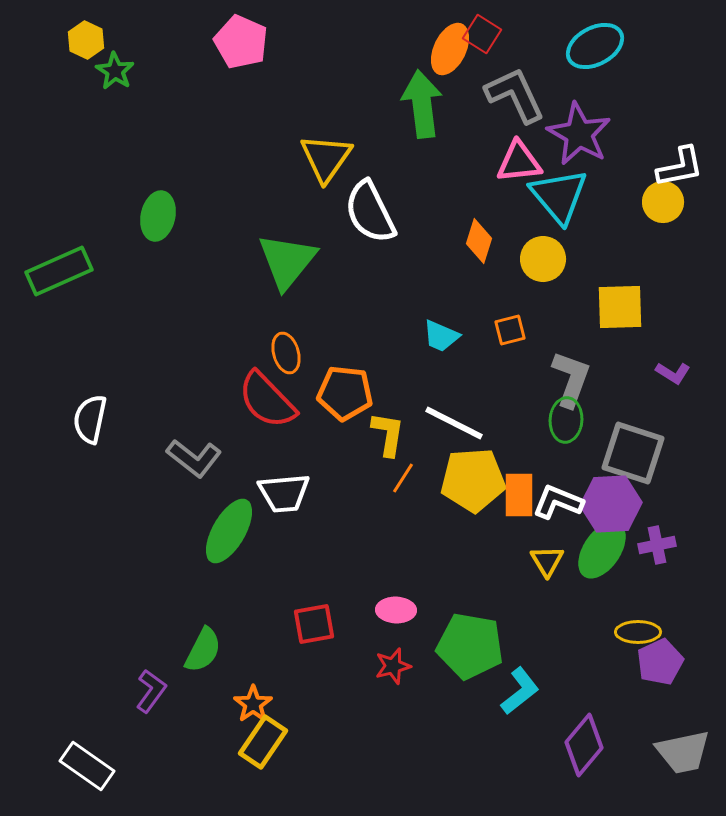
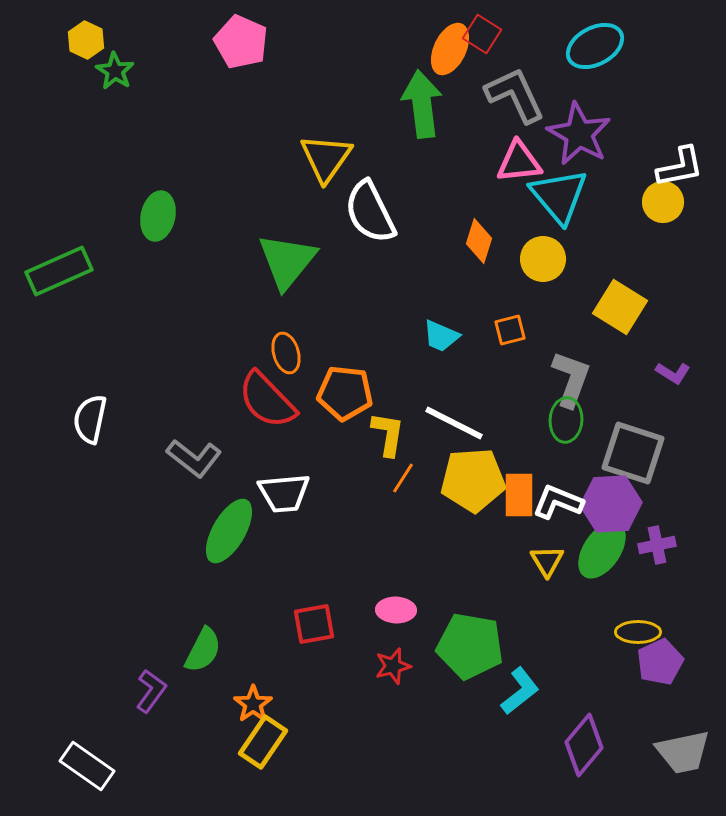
yellow square at (620, 307): rotated 34 degrees clockwise
